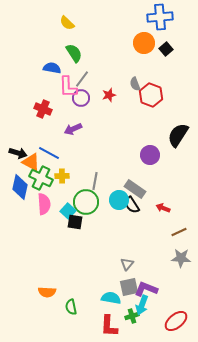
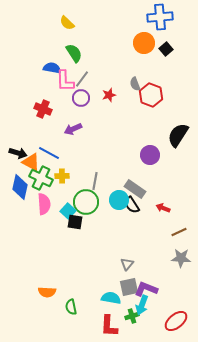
pink L-shape at (68, 87): moved 3 px left, 6 px up
